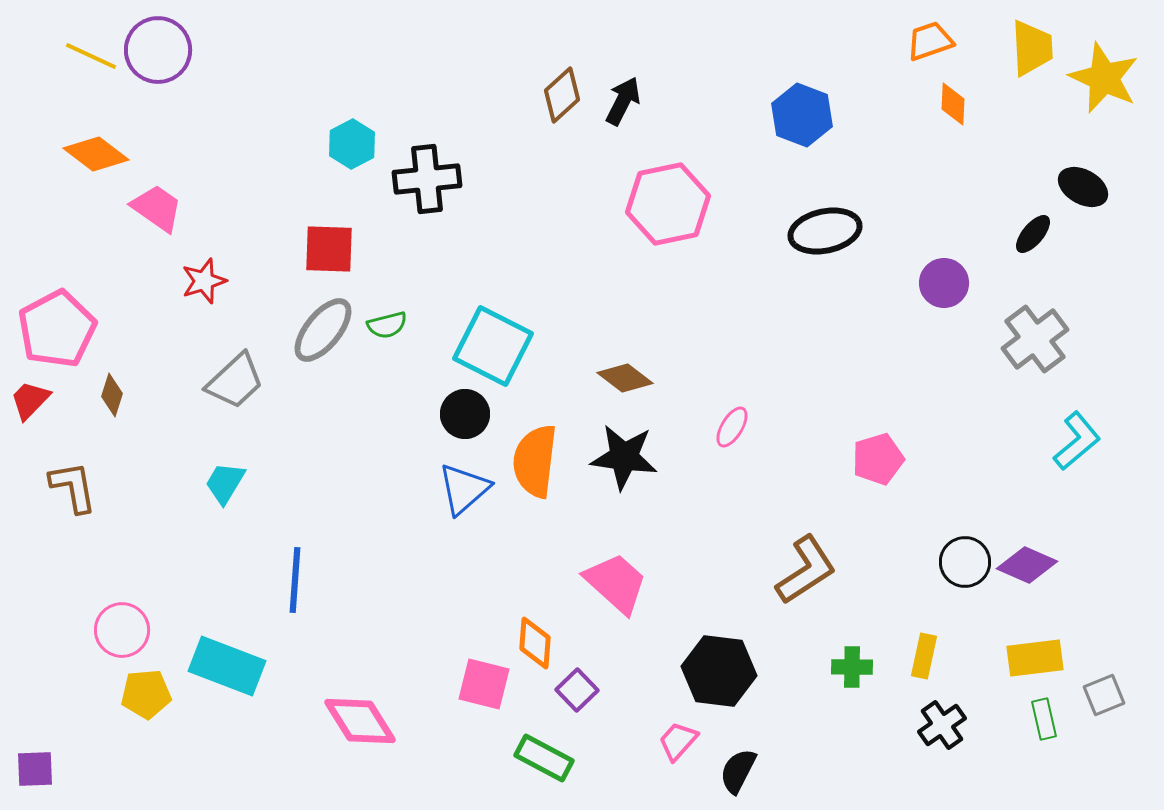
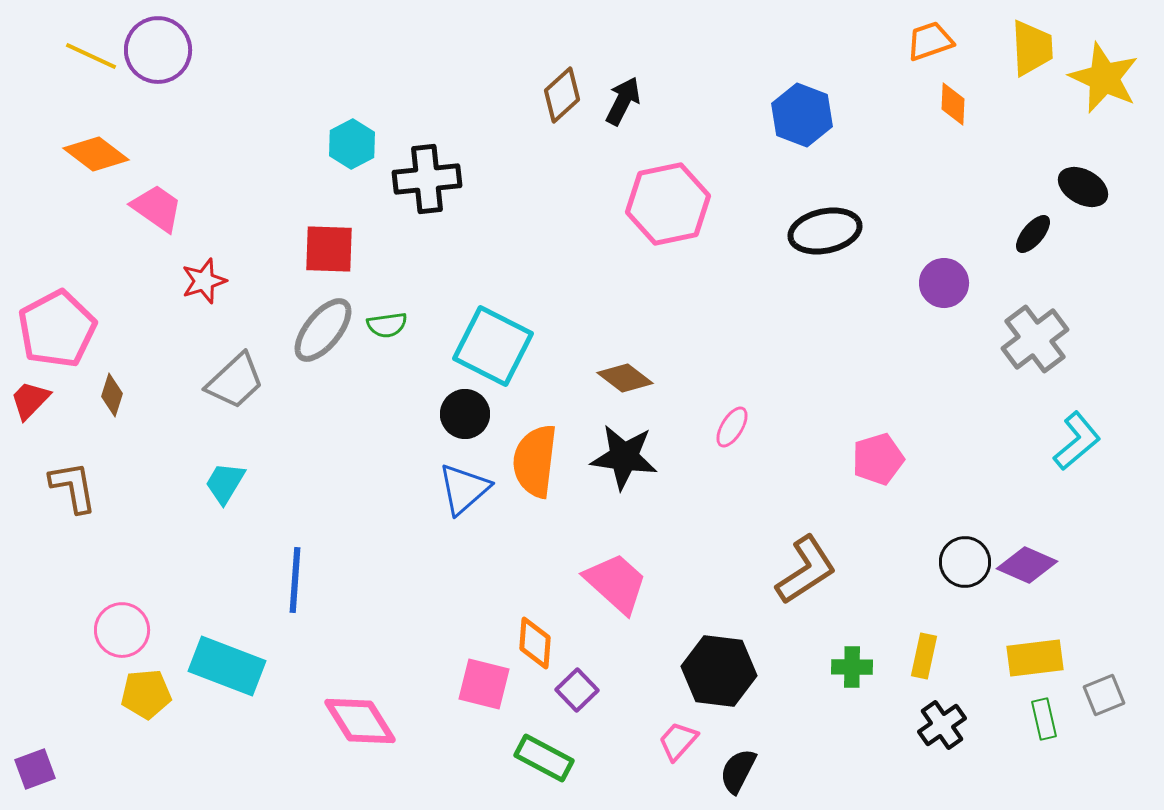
green semicircle at (387, 325): rotated 6 degrees clockwise
purple square at (35, 769): rotated 18 degrees counterclockwise
